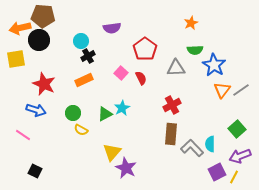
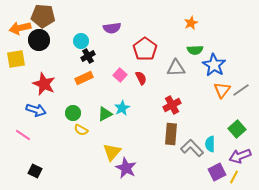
pink square: moved 1 px left, 2 px down
orange rectangle: moved 2 px up
